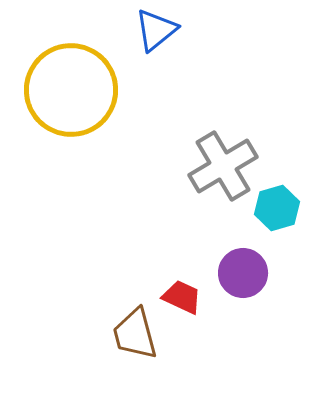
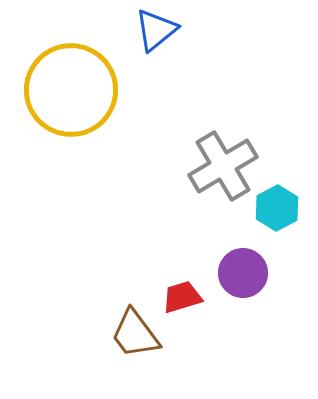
cyan hexagon: rotated 12 degrees counterclockwise
red trapezoid: rotated 42 degrees counterclockwise
brown trapezoid: rotated 22 degrees counterclockwise
